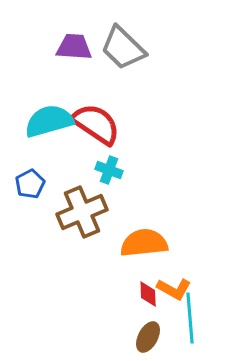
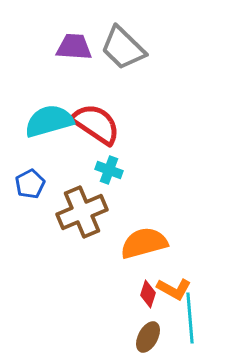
orange semicircle: rotated 9 degrees counterclockwise
red diamond: rotated 20 degrees clockwise
